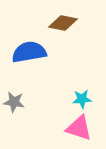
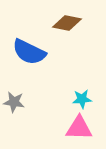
brown diamond: moved 4 px right
blue semicircle: rotated 144 degrees counterclockwise
pink triangle: rotated 16 degrees counterclockwise
